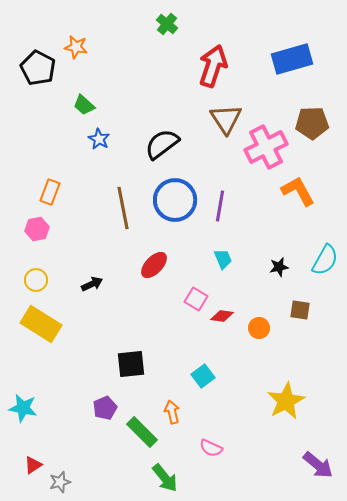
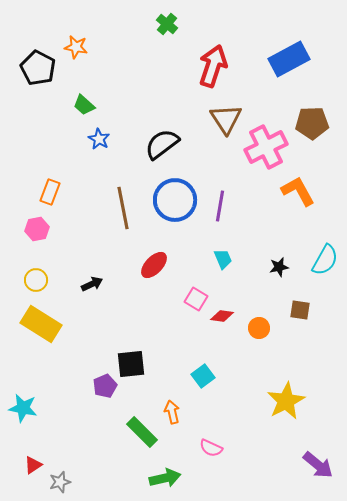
blue rectangle: moved 3 px left; rotated 12 degrees counterclockwise
purple pentagon: moved 22 px up
green arrow: rotated 64 degrees counterclockwise
